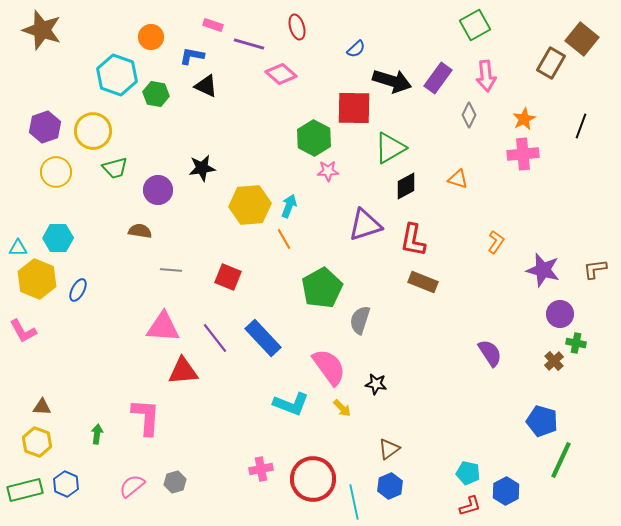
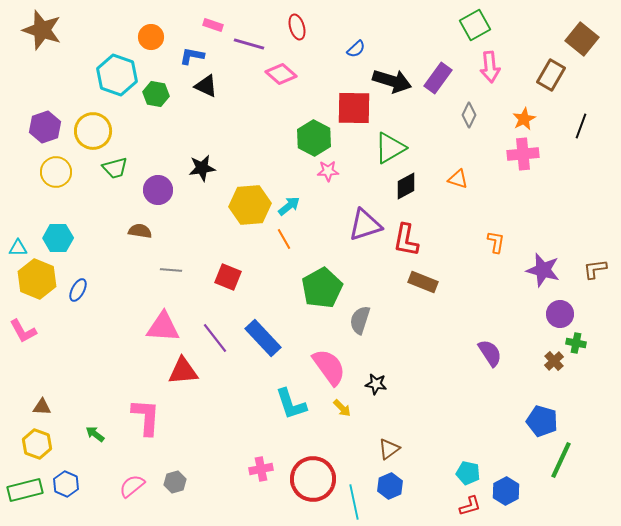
brown rectangle at (551, 63): moved 12 px down
pink arrow at (486, 76): moved 4 px right, 9 px up
cyan arrow at (289, 206): rotated 30 degrees clockwise
red L-shape at (413, 240): moved 7 px left
orange L-shape at (496, 242): rotated 25 degrees counterclockwise
cyan L-shape at (291, 404): rotated 51 degrees clockwise
green arrow at (97, 434): moved 2 px left; rotated 60 degrees counterclockwise
yellow hexagon at (37, 442): moved 2 px down
